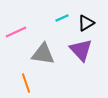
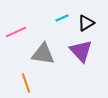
purple triangle: moved 1 px down
